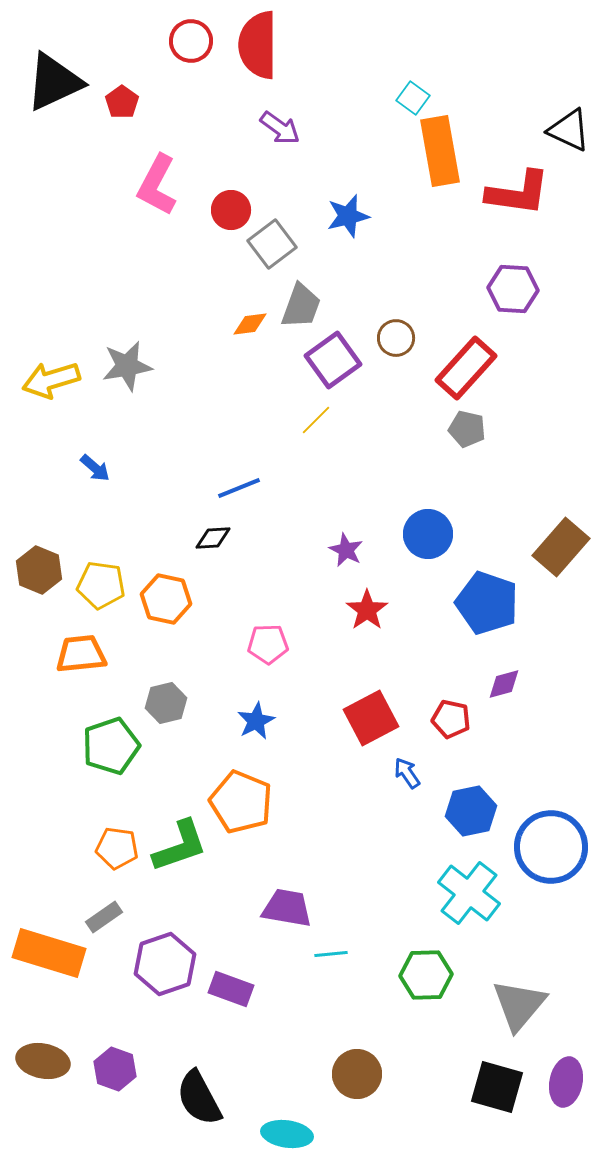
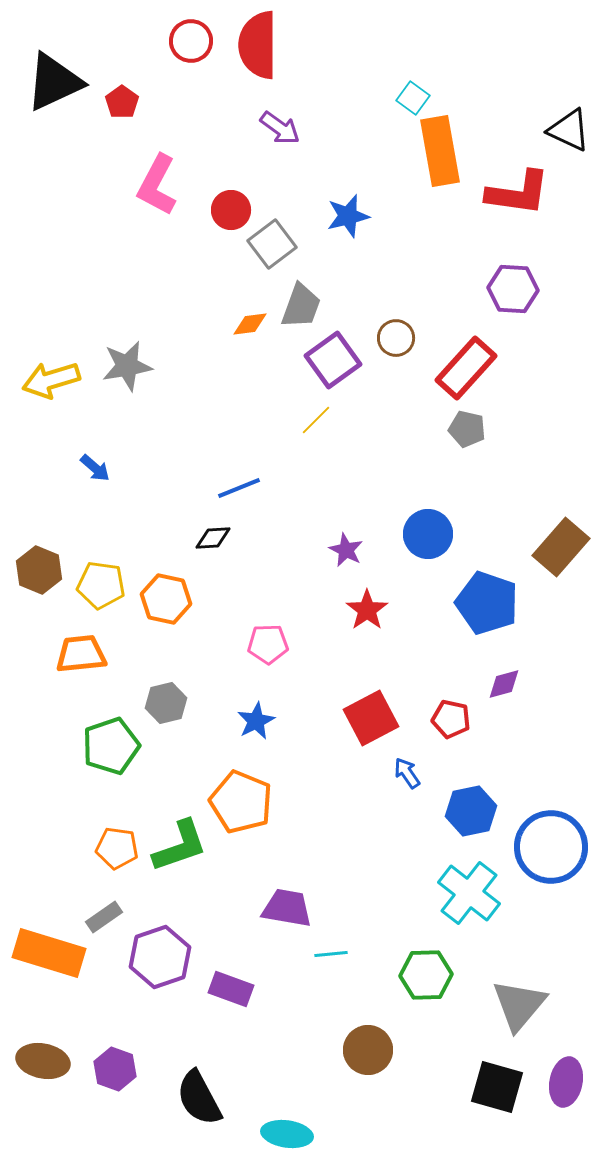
purple hexagon at (165, 964): moved 5 px left, 7 px up
brown circle at (357, 1074): moved 11 px right, 24 px up
